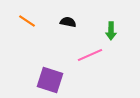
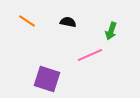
green arrow: rotated 18 degrees clockwise
purple square: moved 3 px left, 1 px up
